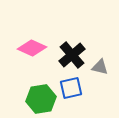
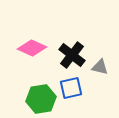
black cross: rotated 12 degrees counterclockwise
